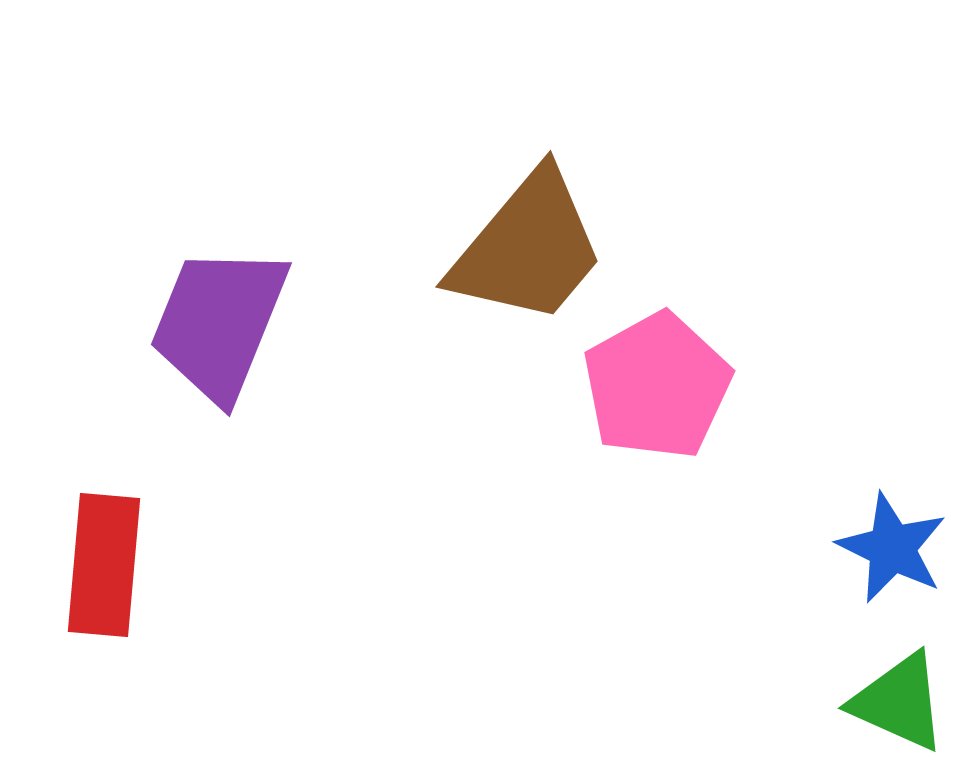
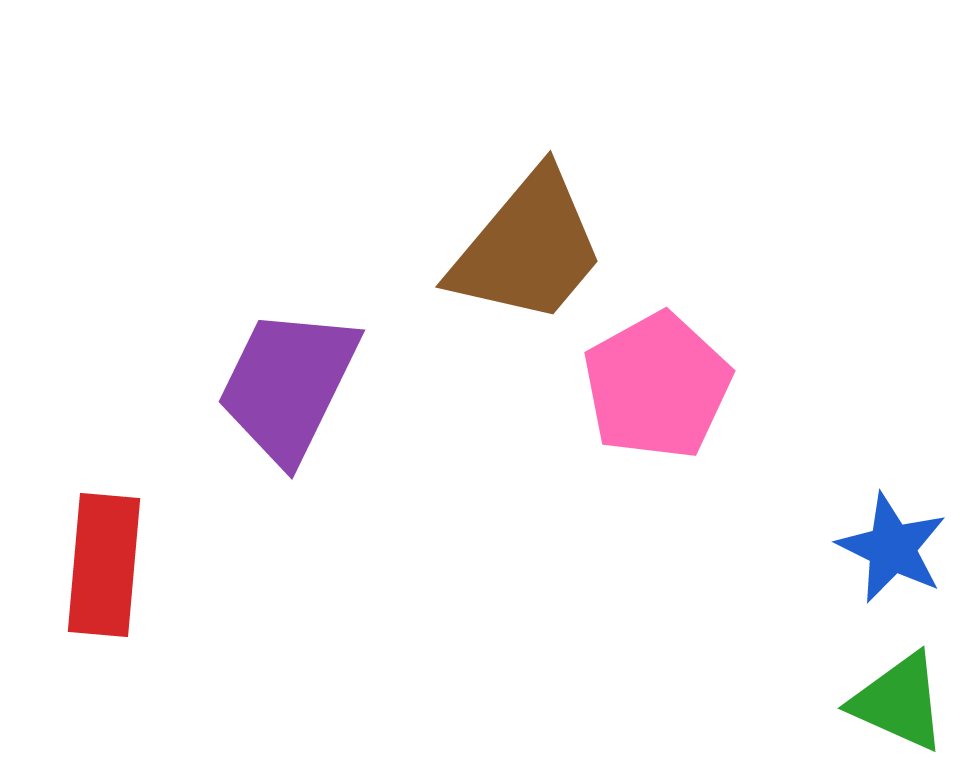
purple trapezoid: moved 69 px right, 62 px down; rotated 4 degrees clockwise
